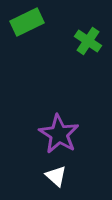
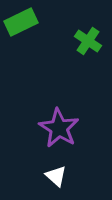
green rectangle: moved 6 px left
purple star: moved 6 px up
